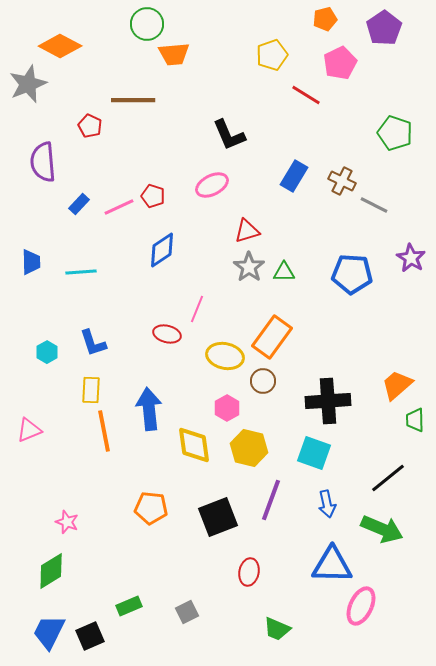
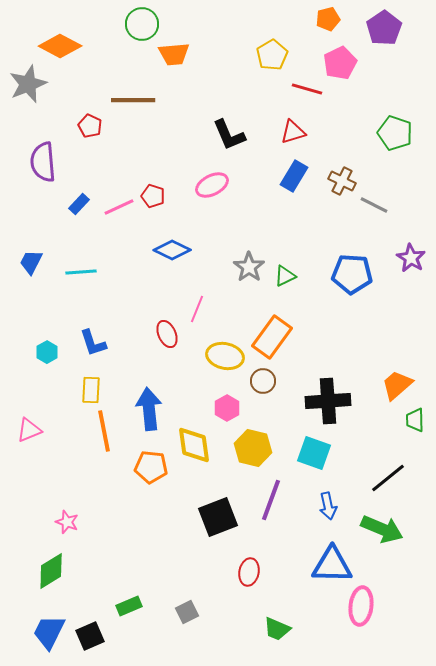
orange pentagon at (325, 19): moved 3 px right
green circle at (147, 24): moved 5 px left
yellow pentagon at (272, 55): rotated 12 degrees counterclockwise
red line at (306, 95): moved 1 px right, 6 px up; rotated 16 degrees counterclockwise
red triangle at (247, 231): moved 46 px right, 99 px up
blue diamond at (162, 250): moved 10 px right; rotated 60 degrees clockwise
blue trapezoid at (31, 262): rotated 152 degrees counterclockwise
green triangle at (284, 272): moved 1 px right, 4 px down; rotated 25 degrees counterclockwise
red ellipse at (167, 334): rotated 52 degrees clockwise
yellow hexagon at (249, 448): moved 4 px right
blue arrow at (327, 504): moved 1 px right, 2 px down
orange pentagon at (151, 508): moved 41 px up
pink ellipse at (361, 606): rotated 18 degrees counterclockwise
